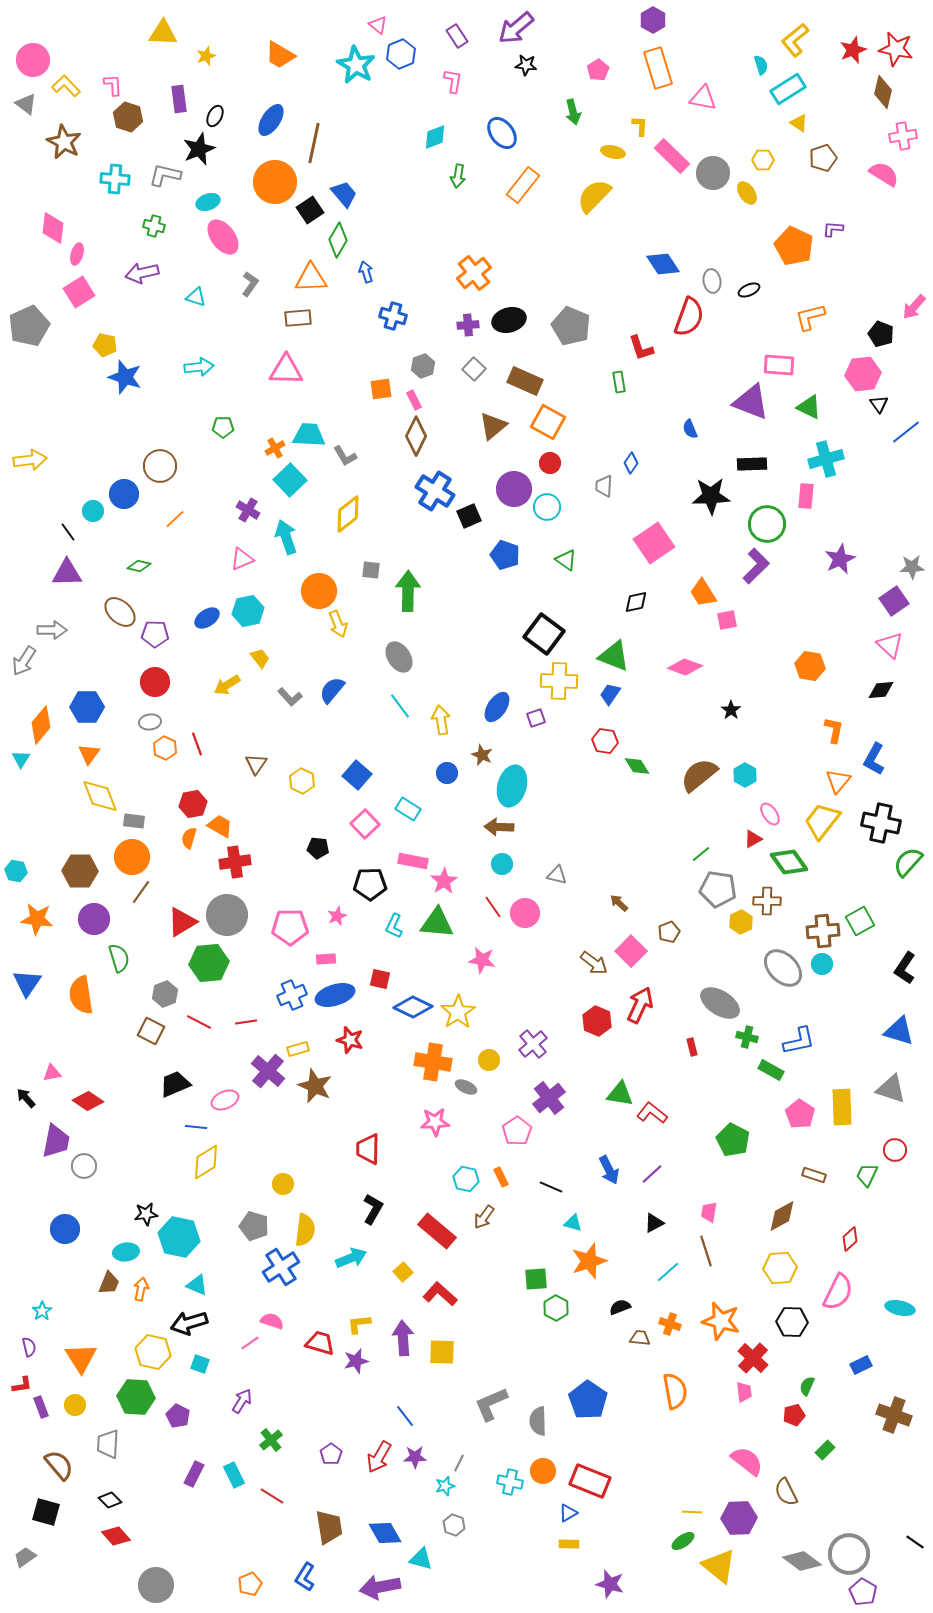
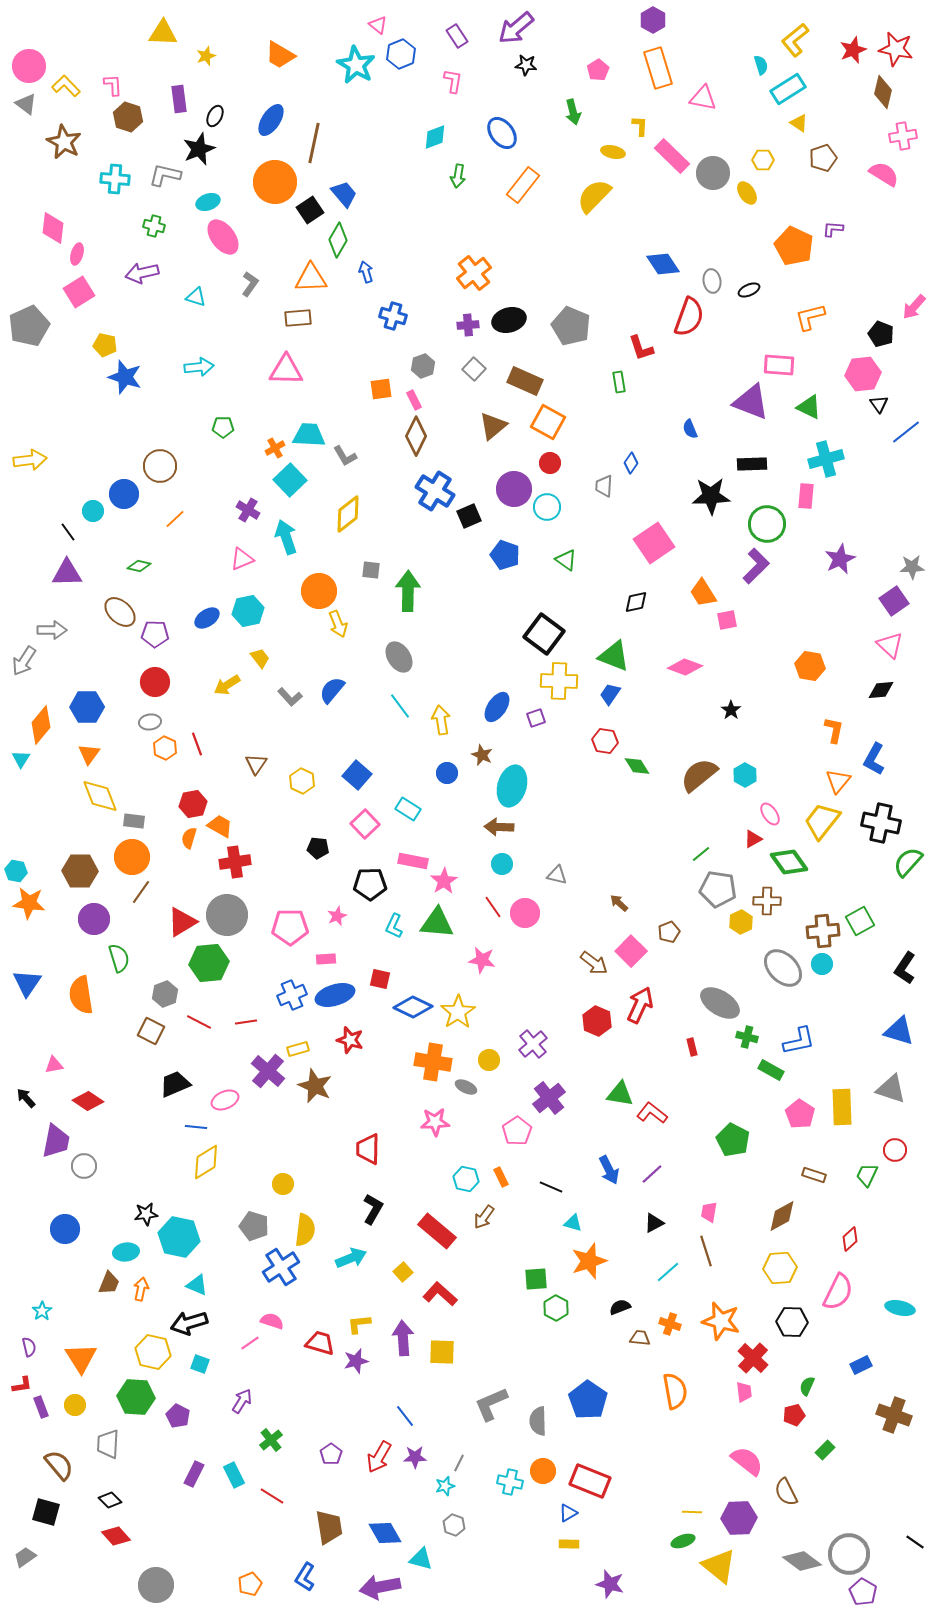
pink circle at (33, 60): moved 4 px left, 6 px down
orange star at (37, 919): moved 8 px left, 16 px up
pink triangle at (52, 1073): moved 2 px right, 8 px up
green ellipse at (683, 1541): rotated 15 degrees clockwise
